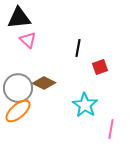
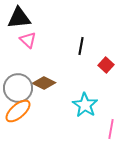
black line: moved 3 px right, 2 px up
red square: moved 6 px right, 2 px up; rotated 28 degrees counterclockwise
